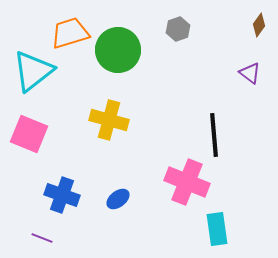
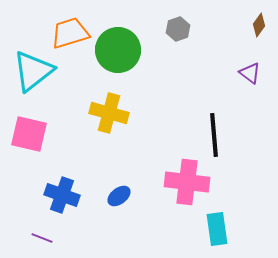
yellow cross: moved 7 px up
pink square: rotated 9 degrees counterclockwise
pink cross: rotated 15 degrees counterclockwise
blue ellipse: moved 1 px right, 3 px up
